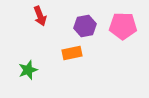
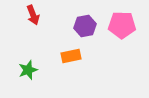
red arrow: moved 7 px left, 1 px up
pink pentagon: moved 1 px left, 1 px up
orange rectangle: moved 1 px left, 3 px down
